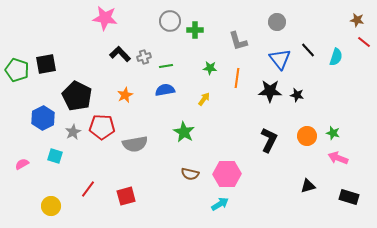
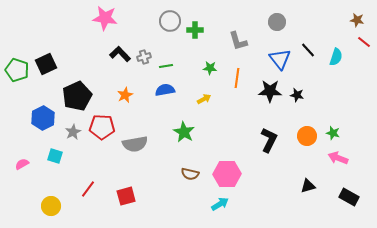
black square at (46, 64): rotated 15 degrees counterclockwise
black pentagon at (77, 96): rotated 20 degrees clockwise
yellow arrow at (204, 99): rotated 24 degrees clockwise
black rectangle at (349, 197): rotated 12 degrees clockwise
